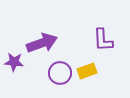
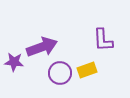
purple arrow: moved 4 px down
yellow rectangle: moved 1 px up
